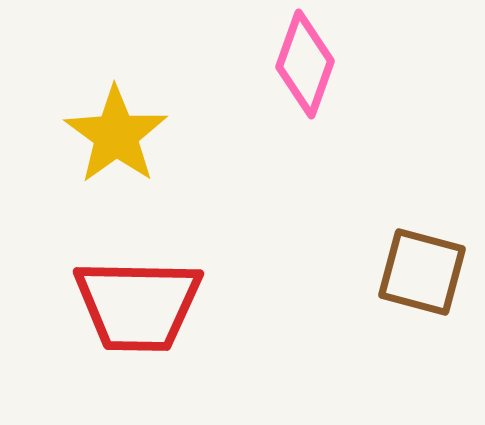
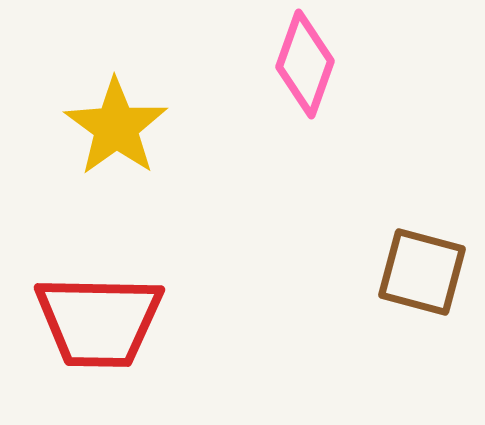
yellow star: moved 8 px up
red trapezoid: moved 39 px left, 16 px down
